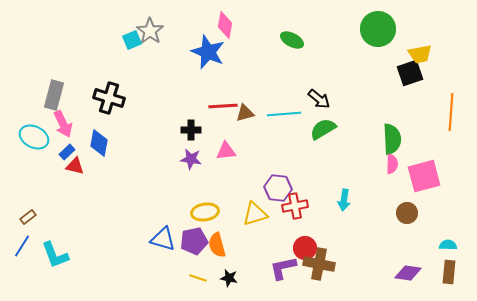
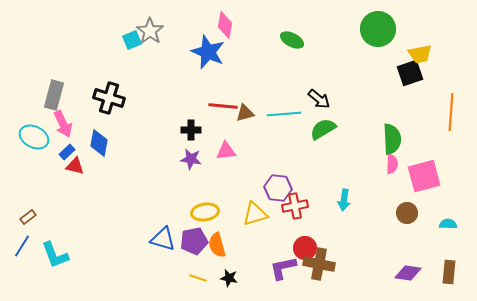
red line at (223, 106): rotated 8 degrees clockwise
cyan semicircle at (448, 245): moved 21 px up
